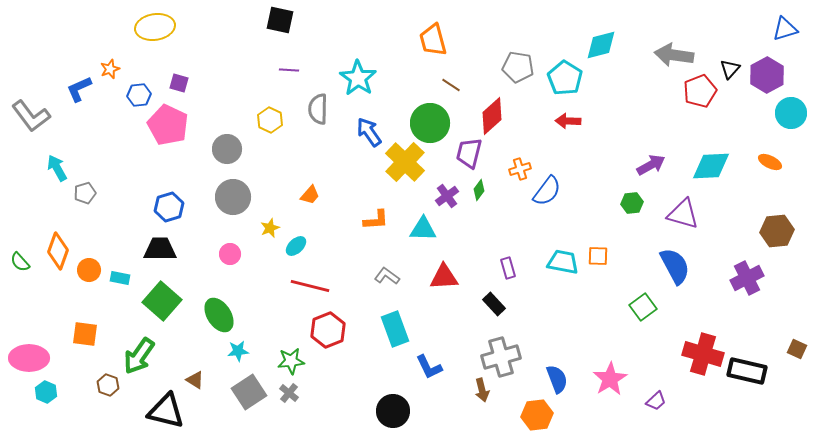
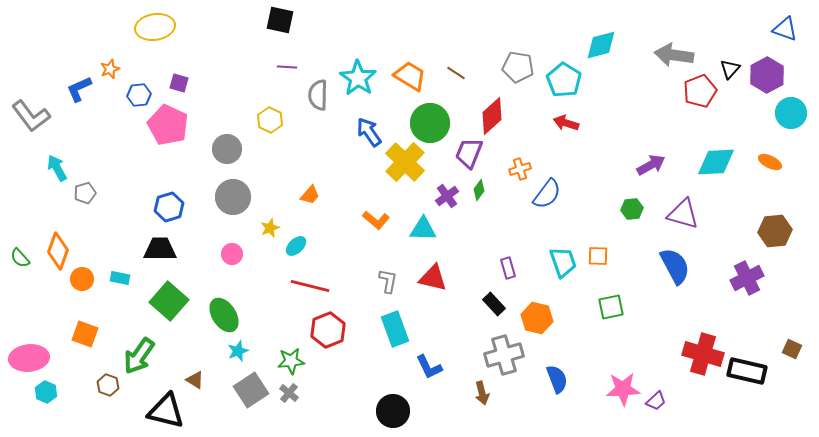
blue triangle at (785, 29): rotated 36 degrees clockwise
orange trapezoid at (433, 40): moved 23 px left, 36 px down; rotated 136 degrees clockwise
purple line at (289, 70): moved 2 px left, 3 px up
cyan pentagon at (565, 78): moved 1 px left, 2 px down
brown line at (451, 85): moved 5 px right, 12 px up
gray semicircle at (318, 109): moved 14 px up
red arrow at (568, 121): moved 2 px left, 2 px down; rotated 15 degrees clockwise
purple trapezoid at (469, 153): rotated 8 degrees clockwise
cyan diamond at (711, 166): moved 5 px right, 4 px up
blue semicircle at (547, 191): moved 3 px down
green hexagon at (632, 203): moved 6 px down
orange L-shape at (376, 220): rotated 44 degrees clockwise
brown hexagon at (777, 231): moved 2 px left
pink circle at (230, 254): moved 2 px right
green semicircle at (20, 262): moved 4 px up
cyan trapezoid at (563, 262): rotated 60 degrees clockwise
orange circle at (89, 270): moved 7 px left, 9 px down
gray L-shape at (387, 276): moved 1 px right, 5 px down; rotated 65 degrees clockwise
red triangle at (444, 277): moved 11 px left, 1 px down; rotated 16 degrees clockwise
green square at (162, 301): moved 7 px right
green square at (643, 307): moved 32 px left; rotated 24 degrees clockwise
green ellipse at (219, 315): moved 5 px right
orange square at (85, 334): rotated 12 degrees clockwise
brown square at (797, 349): moved 5 px left
cyan star at (238, 351): rotated 15 degrees counterclockwise
gray cross at (501, 357): moved 3 px right, 2 px up
pink ellipse at (29, 358): rotated 6 degrees counterclockwise
pink star at (610, 379): moved 13 px right, 10 px down; rotated 28 degrees clockwise
brown arrow at (482, 390): moved 3 px down
gray square at (249, 392): moved 2 px right, 2 px up
orange hexagon at (537, 415): moved 97 px up; rotated 20 degrees clockwise
